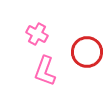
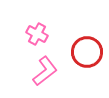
pink L-shape: rotated 148 degrees counterclockwise
